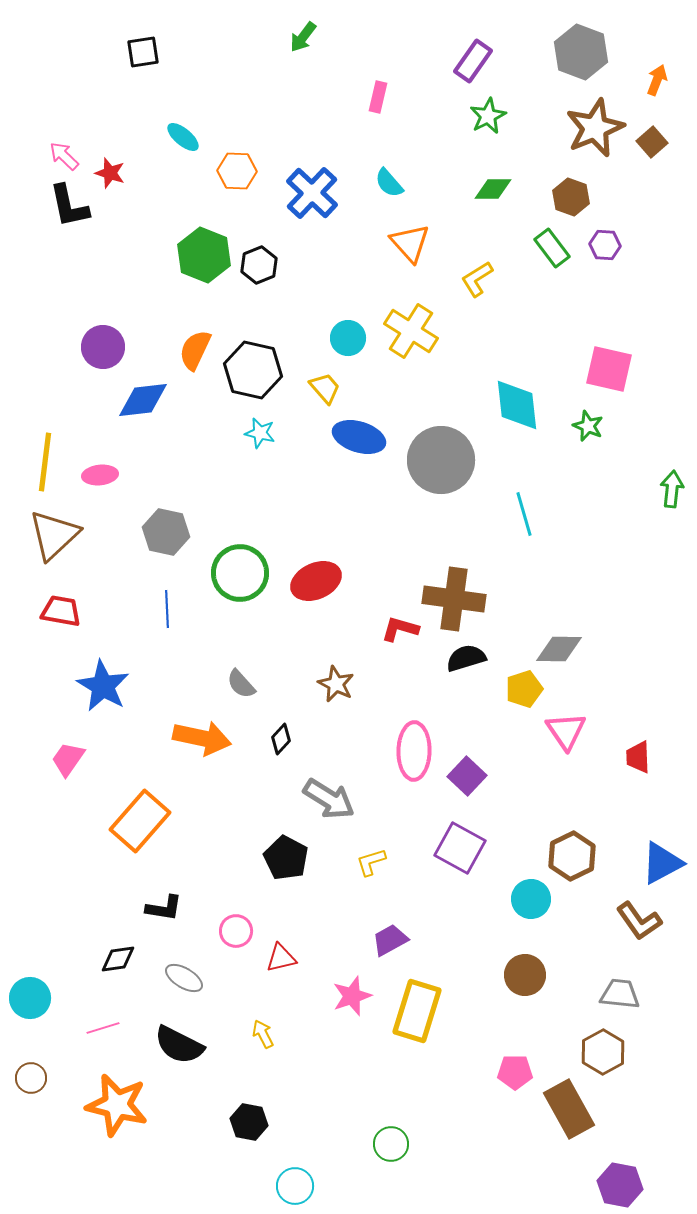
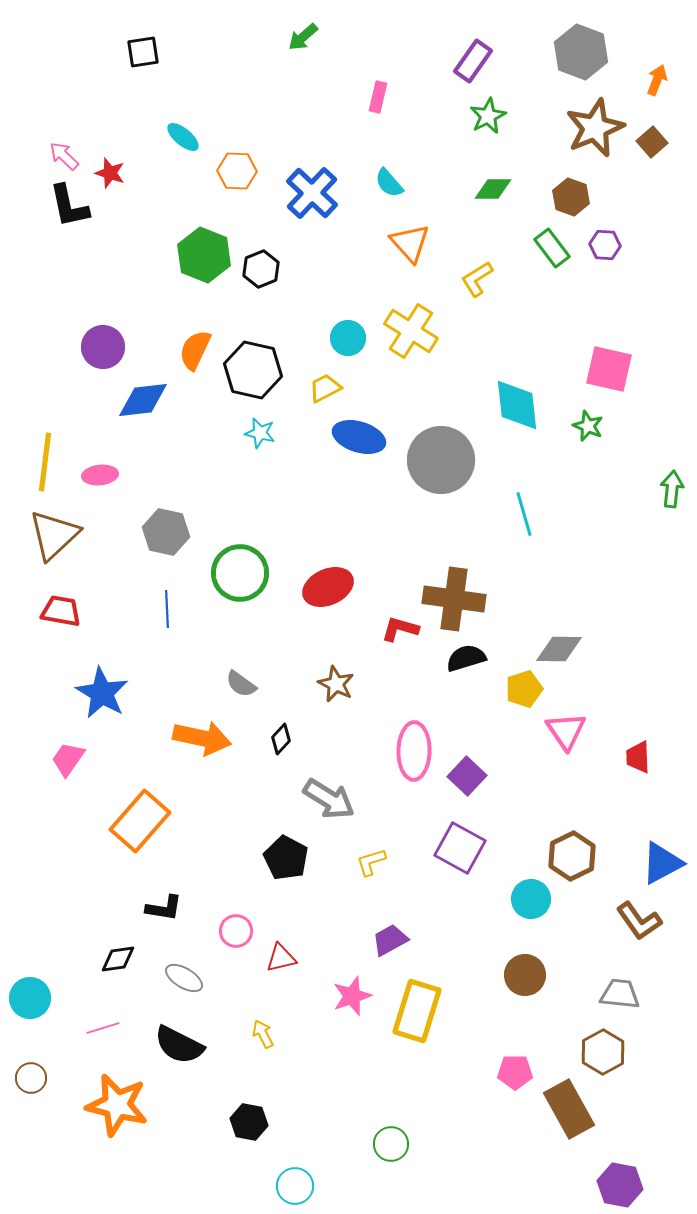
green arrow at (303, 37): rotated 12 degrees clockwise
black hexagon at (259, 265): moved 2 px right, 4 px down
yellow trapezoid at (325, 388): rotated 76 degrees counterclockwise
red ellipse at (316, 581): moved 12 px right, 6 px down
gray semicircle at (241, 684): rotated 12 degrees counterclockwise
blue star at (103, 686): moved 1 px left, 7 px down
